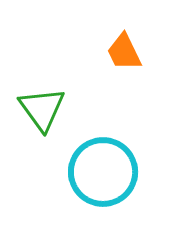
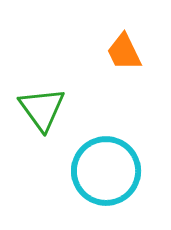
cyan circle: moved 3 px right, 1 px up
